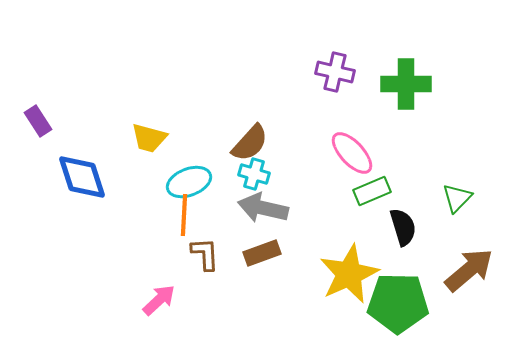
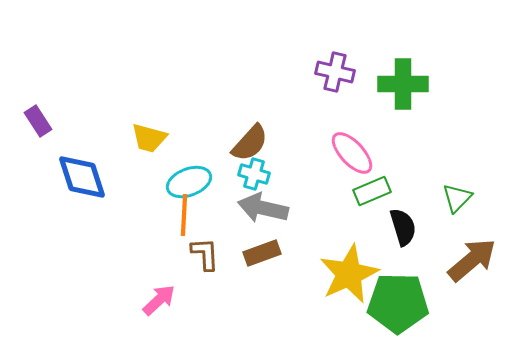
green cross: moved 3 px left
brown arrow: moved 3 px right, 10 px up
